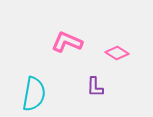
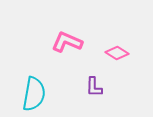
purple L-shape: moved 1 px left
